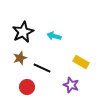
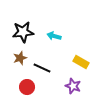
black star: rotated 20 degrees clockwise
purple star: moved 2 px right, 1 px down
